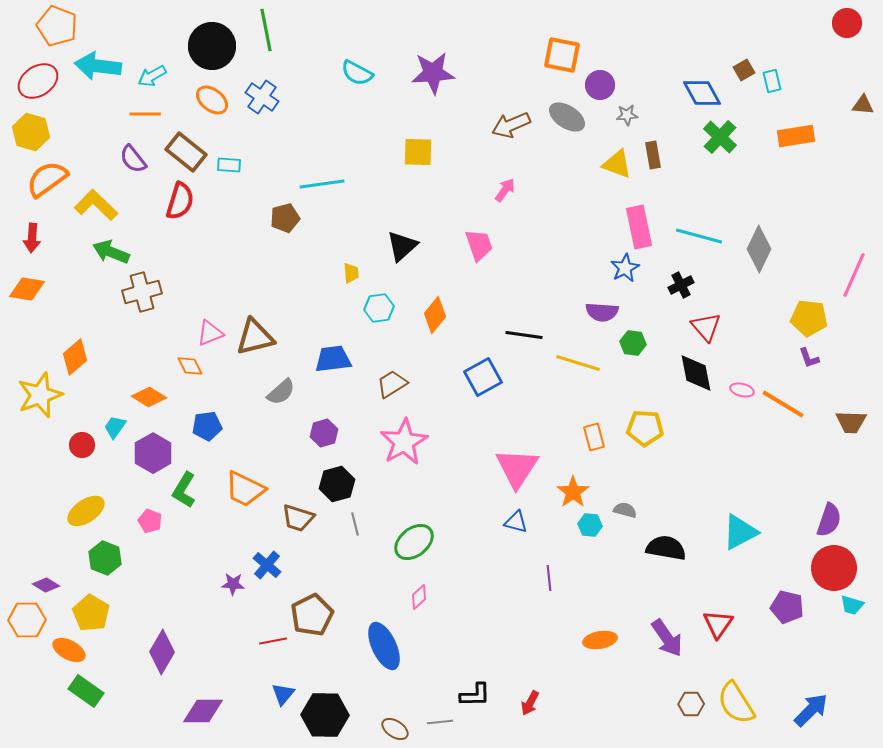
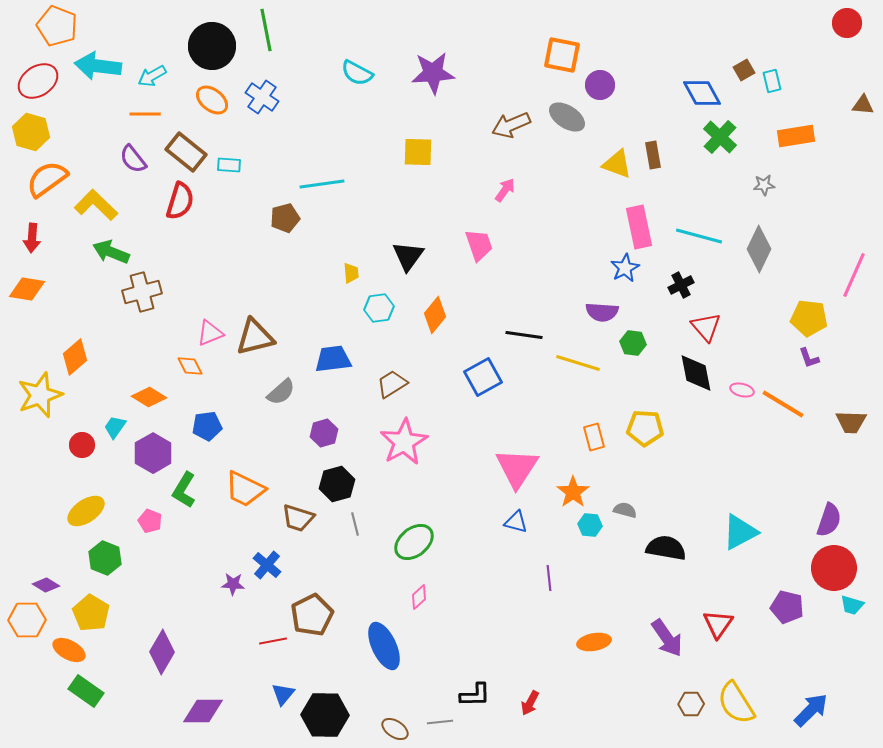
gray star at (627, 115): moved 137 px right, 70 px down
black triangle at (402, 246): moved 6 px right, 10 px down; rotated 12 degrees counterclockwise
orange ellipse at (600, 640): moved 6 px left, 2 px down
